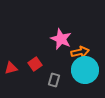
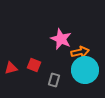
red square: moved 1 px left, 1 px down; rotated 32 degrees counterclockwise
